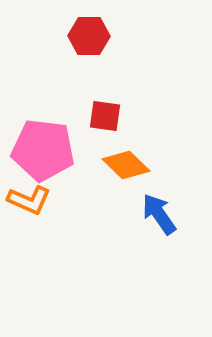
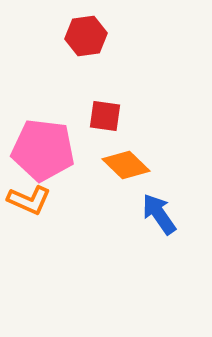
red hexagon: moved 3 px left; rotated 9 degrees counterclockwise
